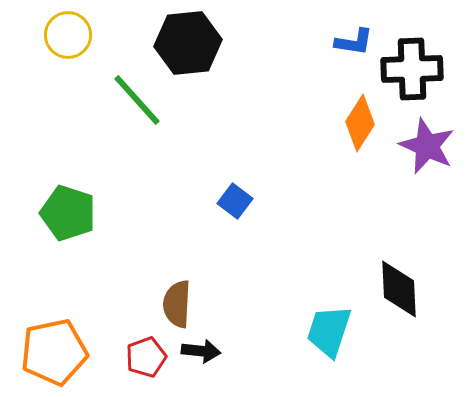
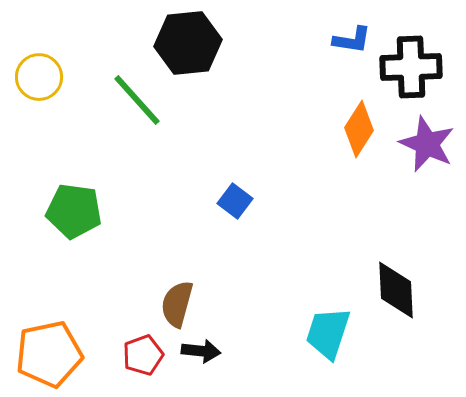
yellow circle: moved 29 px left, 42 px down
blue L-shape: moved 2 px left, 2 px up
black cross: moved 1 px left, 2 px up
orange diamond: moved 1 px left, 6 px down
purple star: moved 2 px up
green pentagon: moved 6 px right, 2 px up; rotated 10 degrees counterclockwise
black diamond: moved 3 px left, 1 px down
brown semicircle: rotated 12 degrees clockwise
cyan trapezoid: moved 1 px left, 2 px down
orange pentagon: moved 5 px left, 2 px down
red pentagon: moved 3 px left, 2 px up
